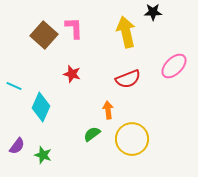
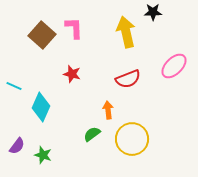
brown square: moved 2 px left
